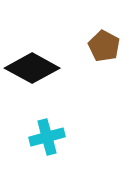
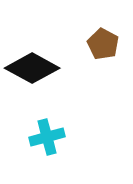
brown pentagon: moved 1 px left, 2 px up
